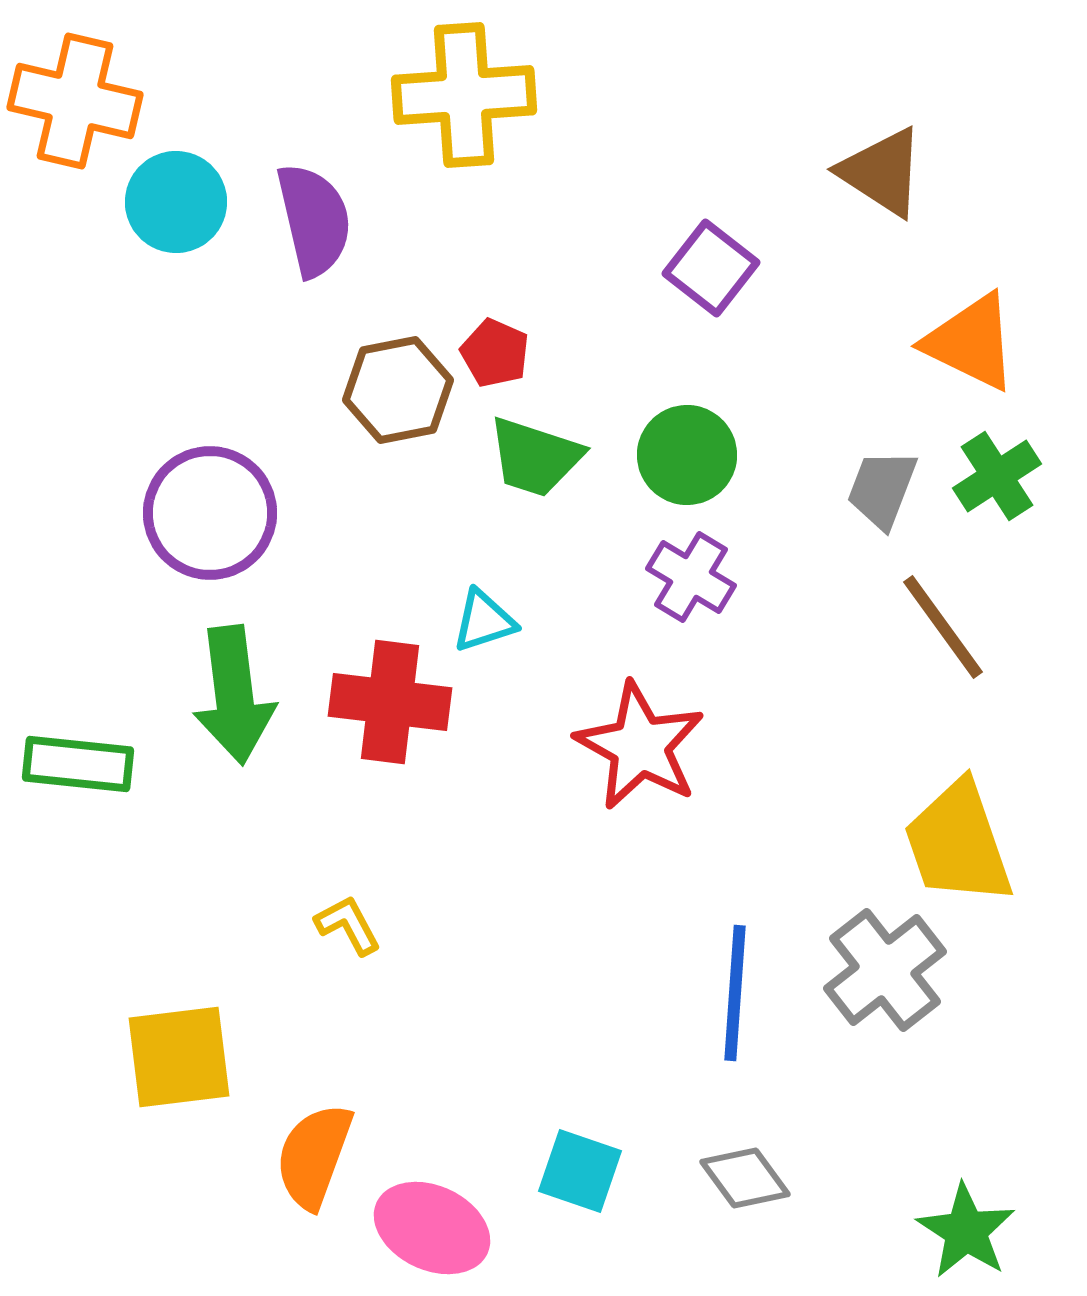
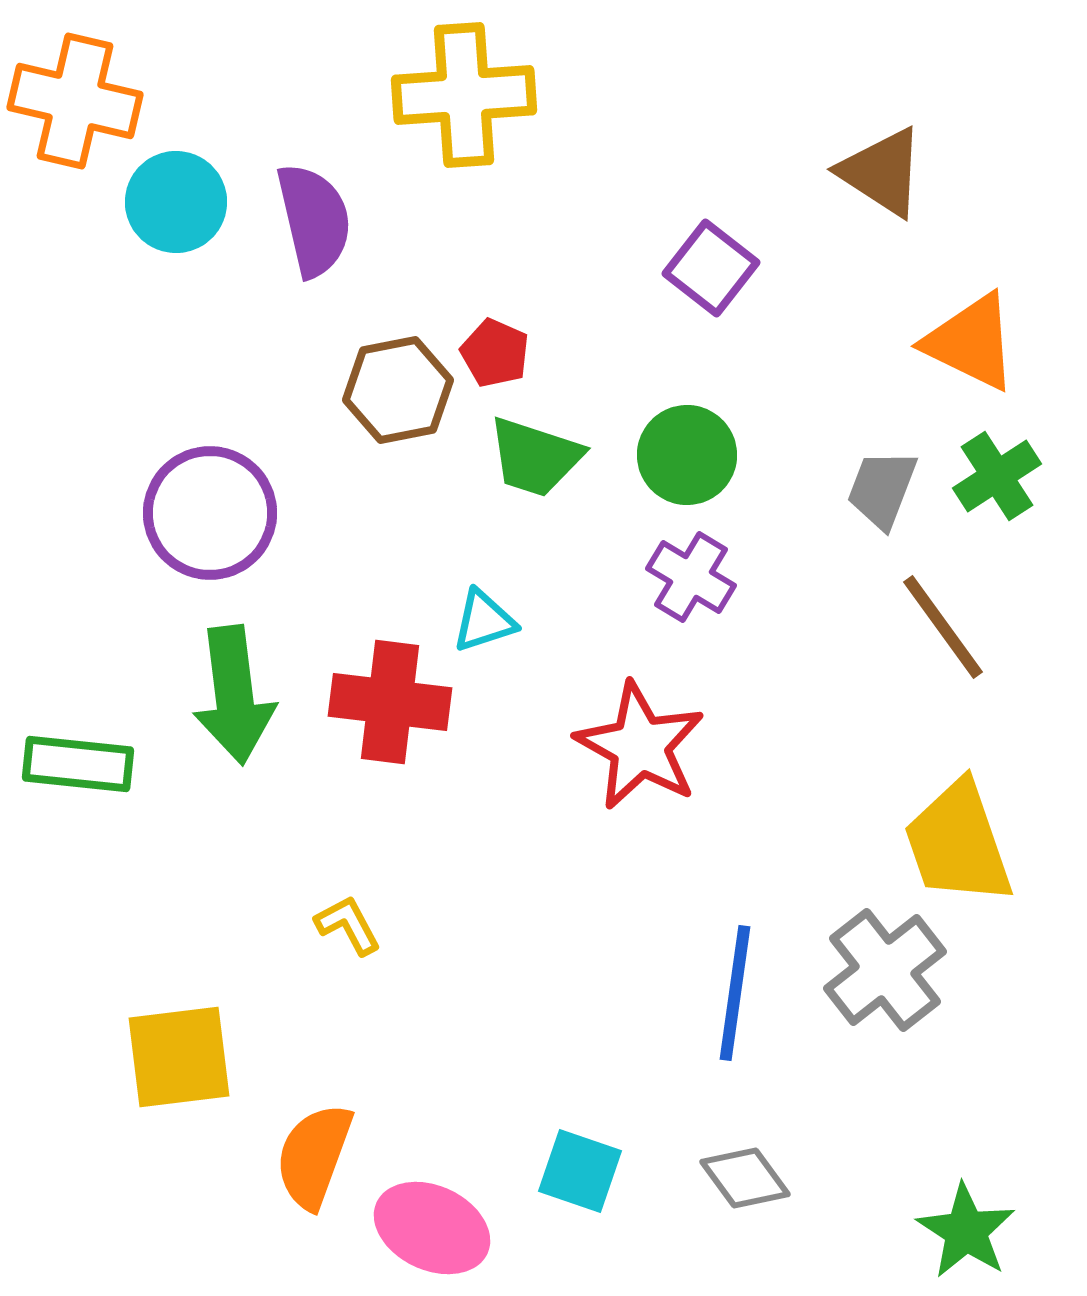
blue line: rotated 4 degrees clockwise
